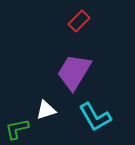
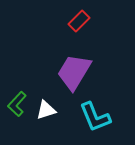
cyan L-shape: rotated 8 degrees clockwise
green L-shape: moved 25 px up; rotated 35 degrees counterclockwise
